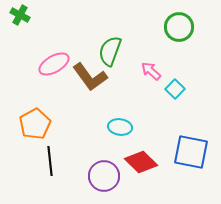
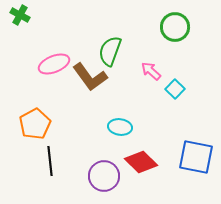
green circle: moved 4 px left
pink ellipse: rotated 8 degrees clockwise
blue square: moved 5 px right, 5 px down
